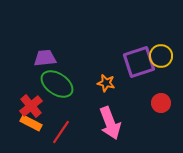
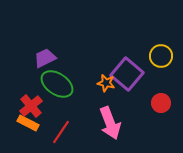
purple trapezoid: rotated 20 degrees counterclockwise
purple square: moved 12 px left, 12 px down; rotated 32 degrees counterclockwise
orange rectangle: moved 3 px left
